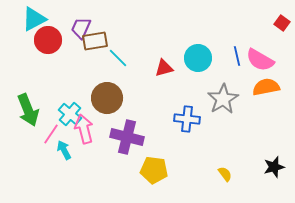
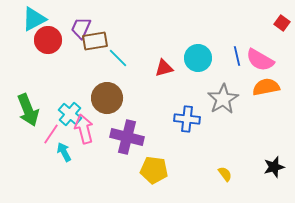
cyan arrow: moved 2 px down
